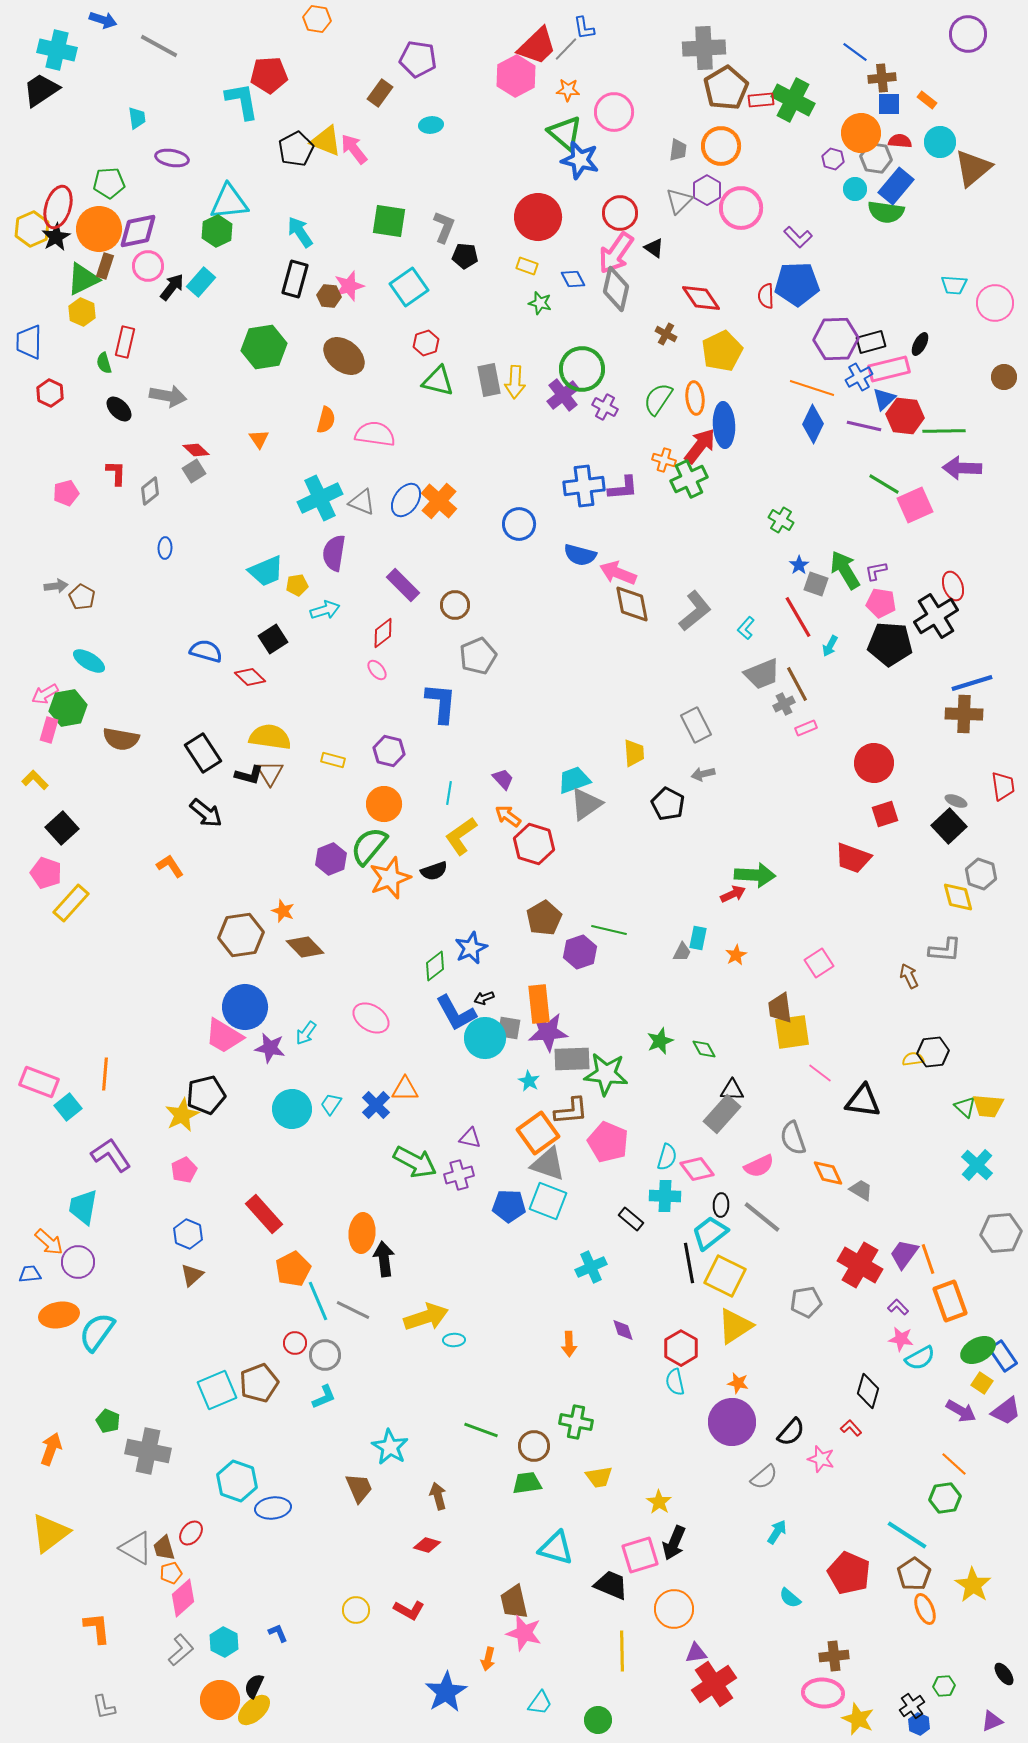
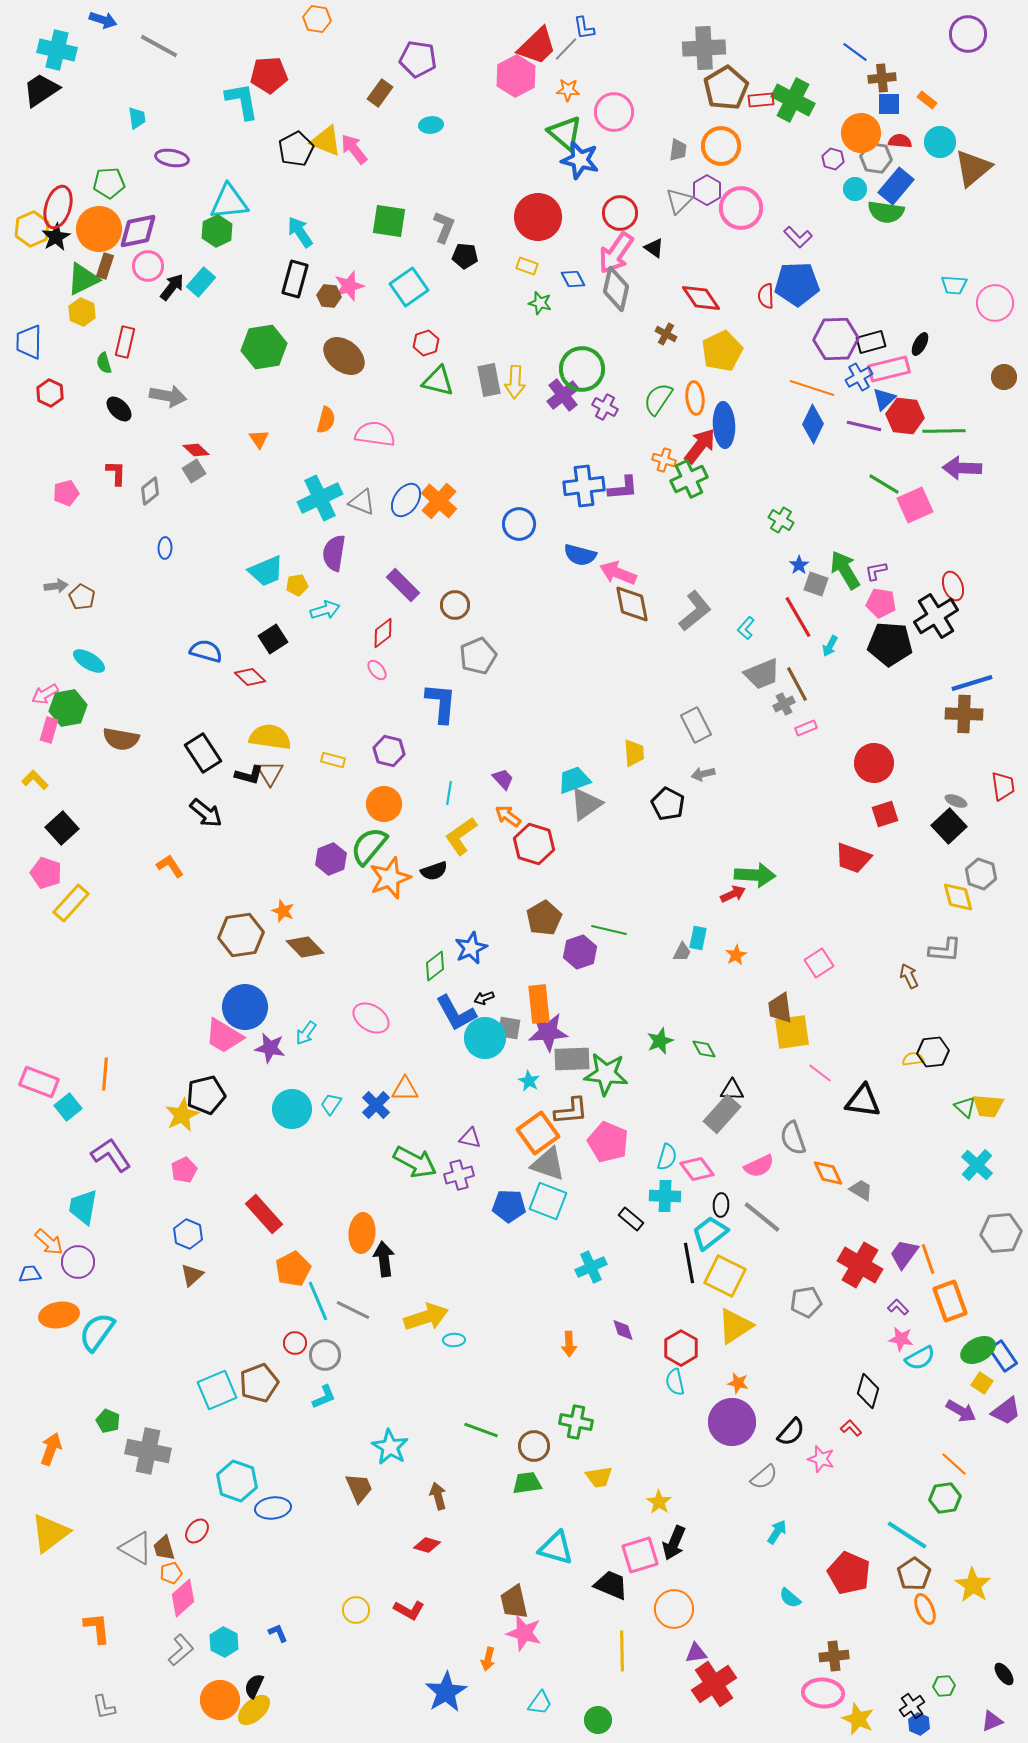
red ellipse at (191, 1533): moved 6 px right, 2 px up
